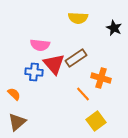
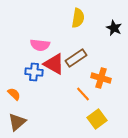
yellow semicircle: rotated 84 degrees counterclockwise
red triangle: rotated 20 degrees counterclockwise
yellow square: moved 1 px right, 2 px up
